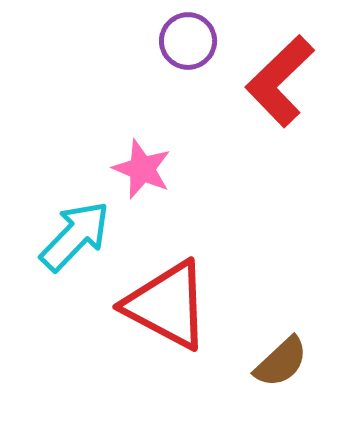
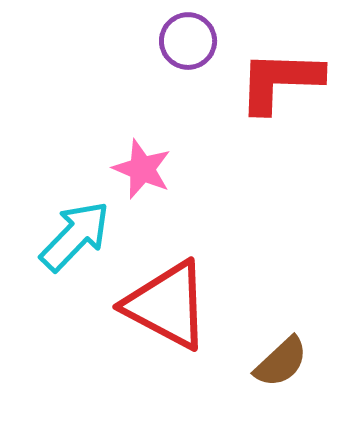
red L-shape: rotated 46 degrees clockwise
